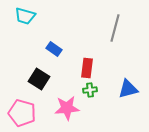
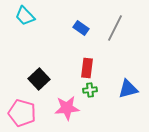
cyan trapezoid: rotated 30 degrees clockwise
gray line: rotated 12 degrees clockwise
blue rectangle: moved 27 px right, 21 px up
black square: rotated 15 degrees clockwise
